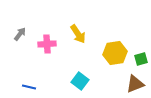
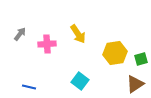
brown triangle: rotated 12 degrees counterclockwise
